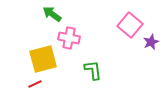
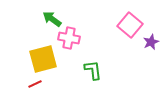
green arrow: moved 5 px down
